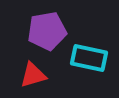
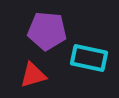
purple pentagon: rotated 15 degrees clockwise
